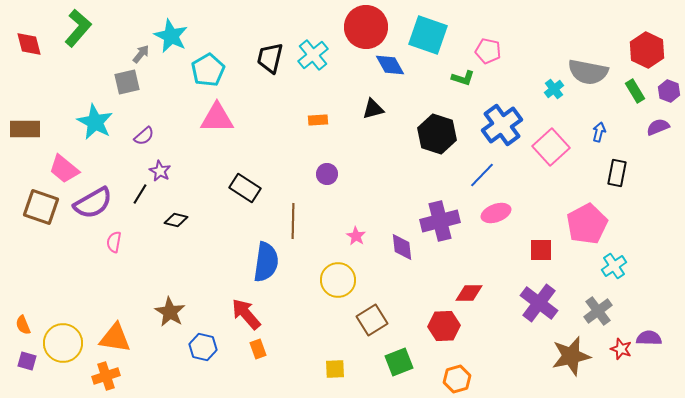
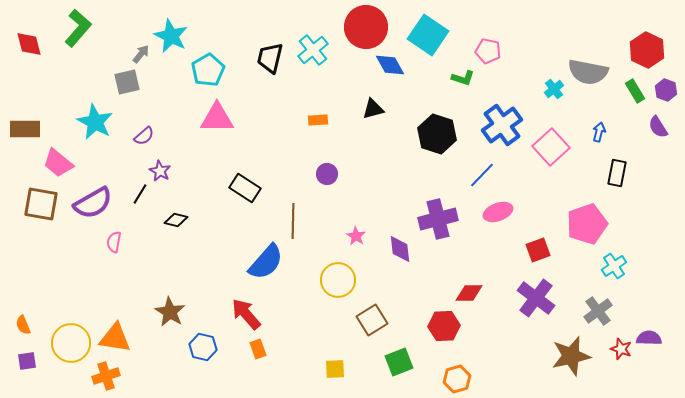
cyan square at (428, 35): rotated 15 degrees clockwise
cyan cross at (313, 55): moved 5 px up
purple hexagon at (669, 91): moved 3 px left, 1 px up
purple semicircle at (658, 127): rotated 100 degrees counterclockwise
pink trapezoid at (64, 169): moved 6 px left, 6 px up
brown square at (41, 207): moved 3 px up; rotated 9 degrees counterclockwise
pink ellipse at (496, 213): moved 2 px right, 1 px up
purple cross at (440, 221): moved 2 px left, 2 px up
pink pentagon at (587, 224): rotated 9 degrees clockwise
purple diamond at (402, 247): moved 2 px left, 2 px down
red square at (541, 250): moved 3 px left; rotated 20 degrees counterclockwise
blue semicircle at (266, 262): rotated 33 degrees clockwise
purple cross at (539, 303): moved 3 px left, 5 px up
yellow circle at (63, 343): moved 8 px right
purple square at (27, 361): rotated 24 degrees counterclockwise
